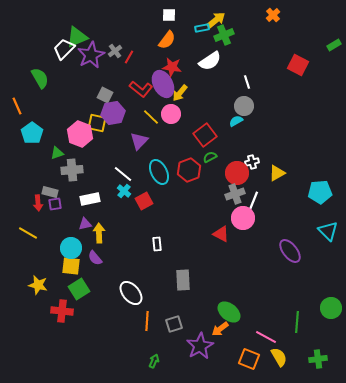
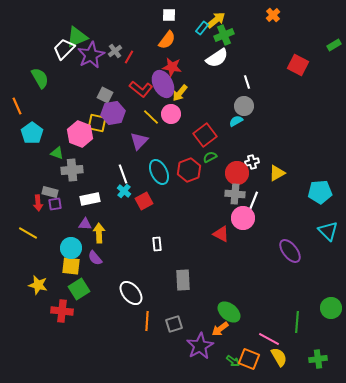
cyan rectangle at (202, 28): rotated 40 degrees counterclockwise
white semicircle at (210, 61): moved 7 px right, 3 px up
green triangle at (57, 153): rotated 40 degrees clockwise
white line at (123, 174): rotated 30 degrees clockwise
gray cross at (235, 194): rotated 24 degrees clockwise
purple triangle at (85, 224): rotated 16 degrees clockwise
pink line at (266, 337): moved 3 px right, 2 px down
green arrow at (154, 361): moved 79 px right; rotated 104 degrees clockwise
